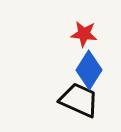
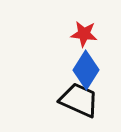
blue diamond: moved 3 px left
